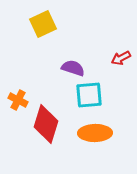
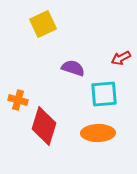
cyan square: moved 15 px right, 1 px up
orange cross: rotated 12 degrees counterclockwise
red diamond: moved 2 px left, 2 px down
orange ellipse: moved 3 px right
